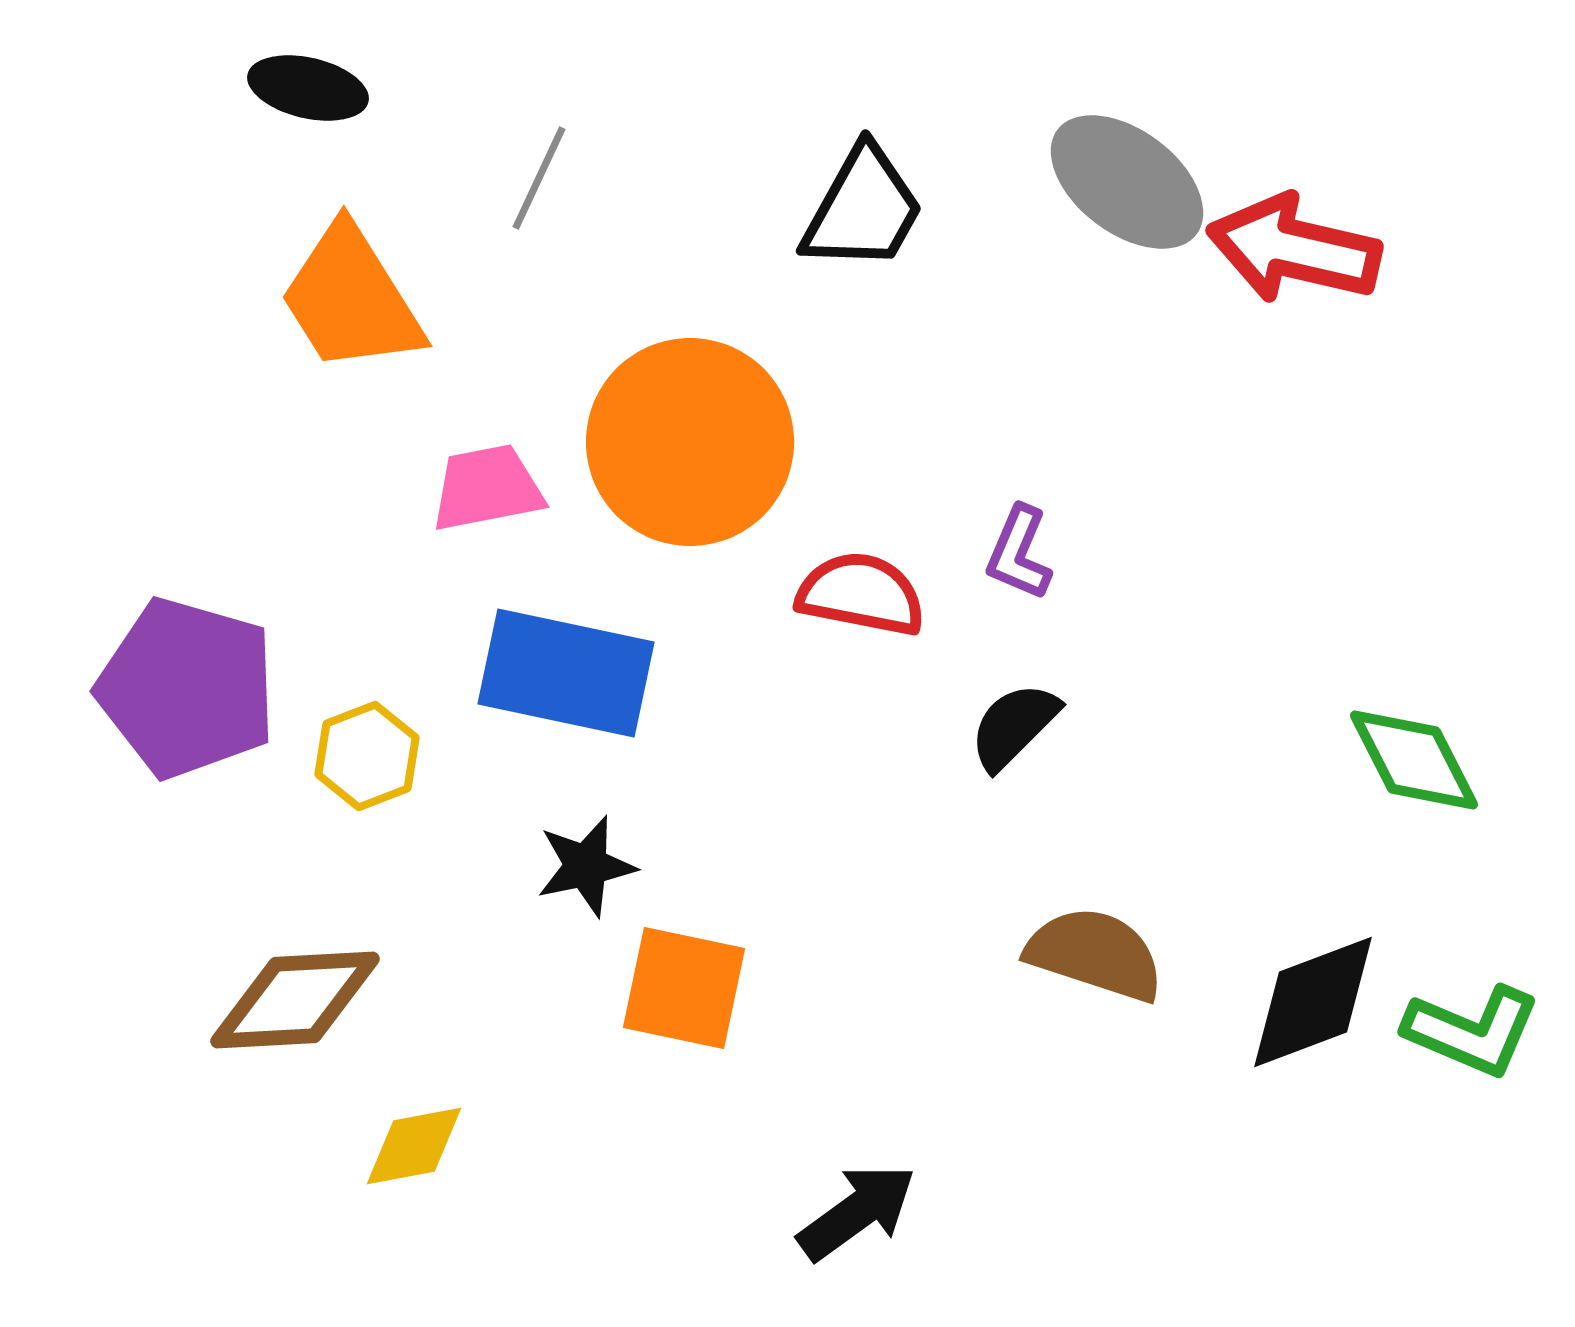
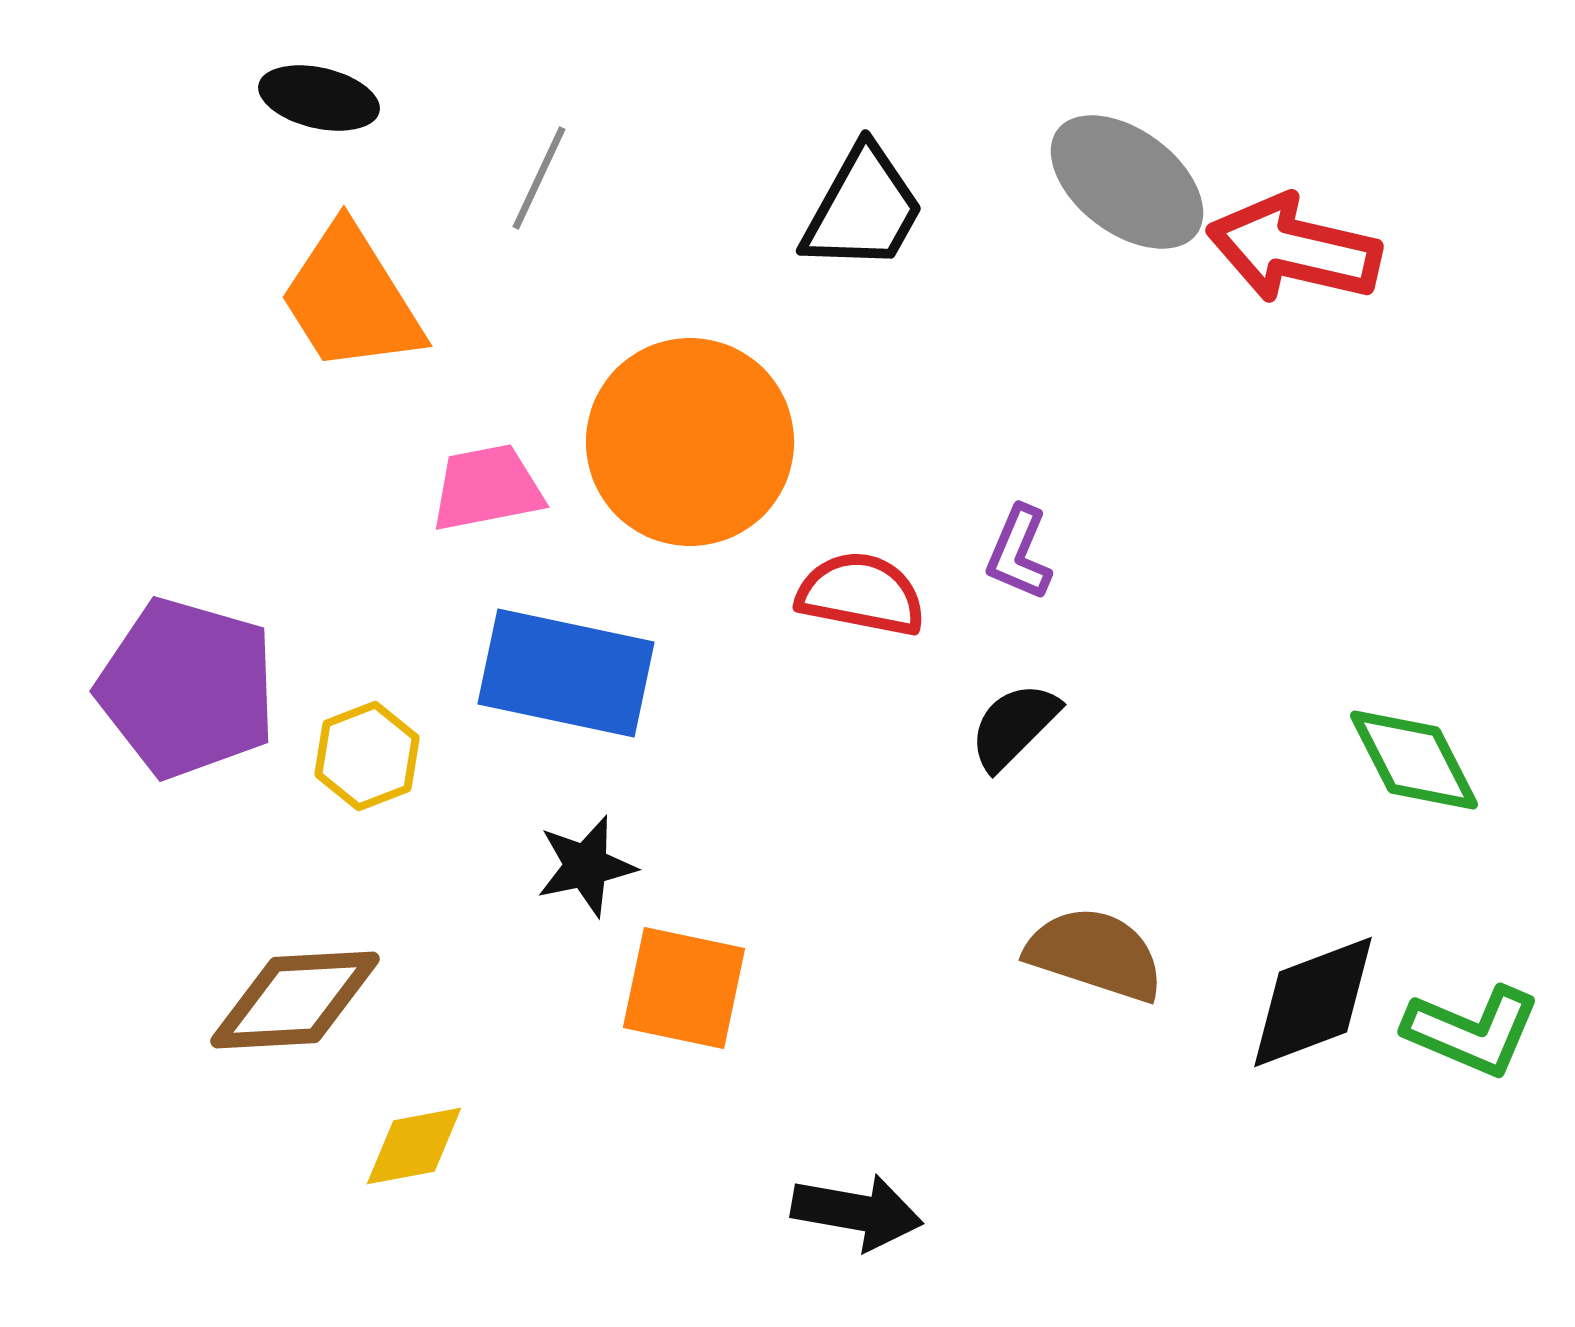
black ellipse: moved 11 px right, 10 px down
black arrow: rotated 46 degrees clockwise
